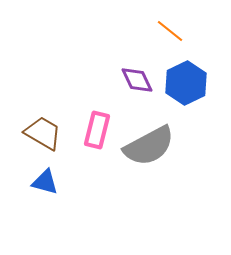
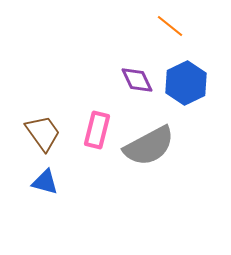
orange line: moved 5 px up
brown trapezoid: rotated 24 degrees clockwise
